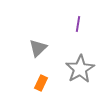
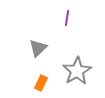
purple line: moved 11 px left, 6 px up
gray star: moved 3 px left, 2 px down
